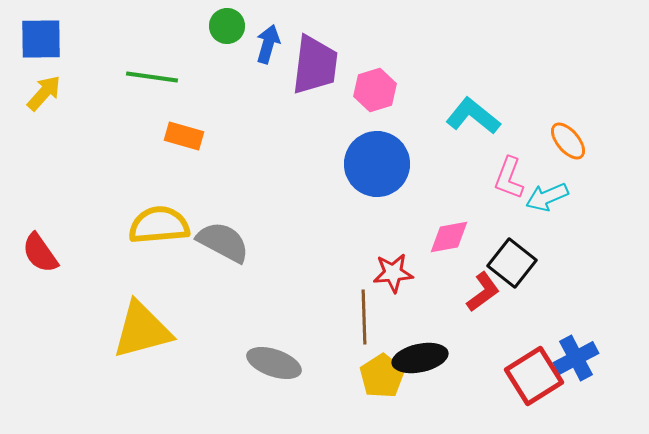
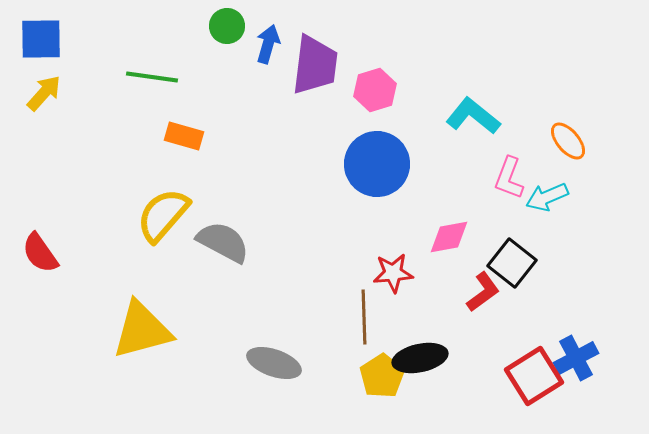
yellow semicircle: moved 4 px right, 10 px up; rotated 44 degrees counterclockwise
